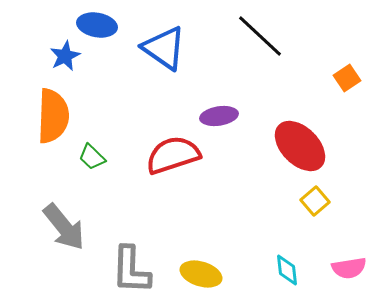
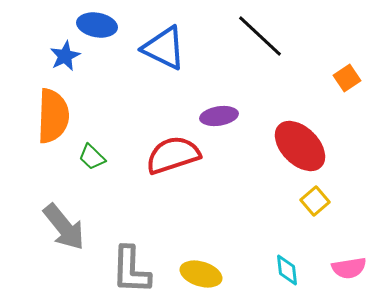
blue triangle: rotated 9 degrees counterclockwise
